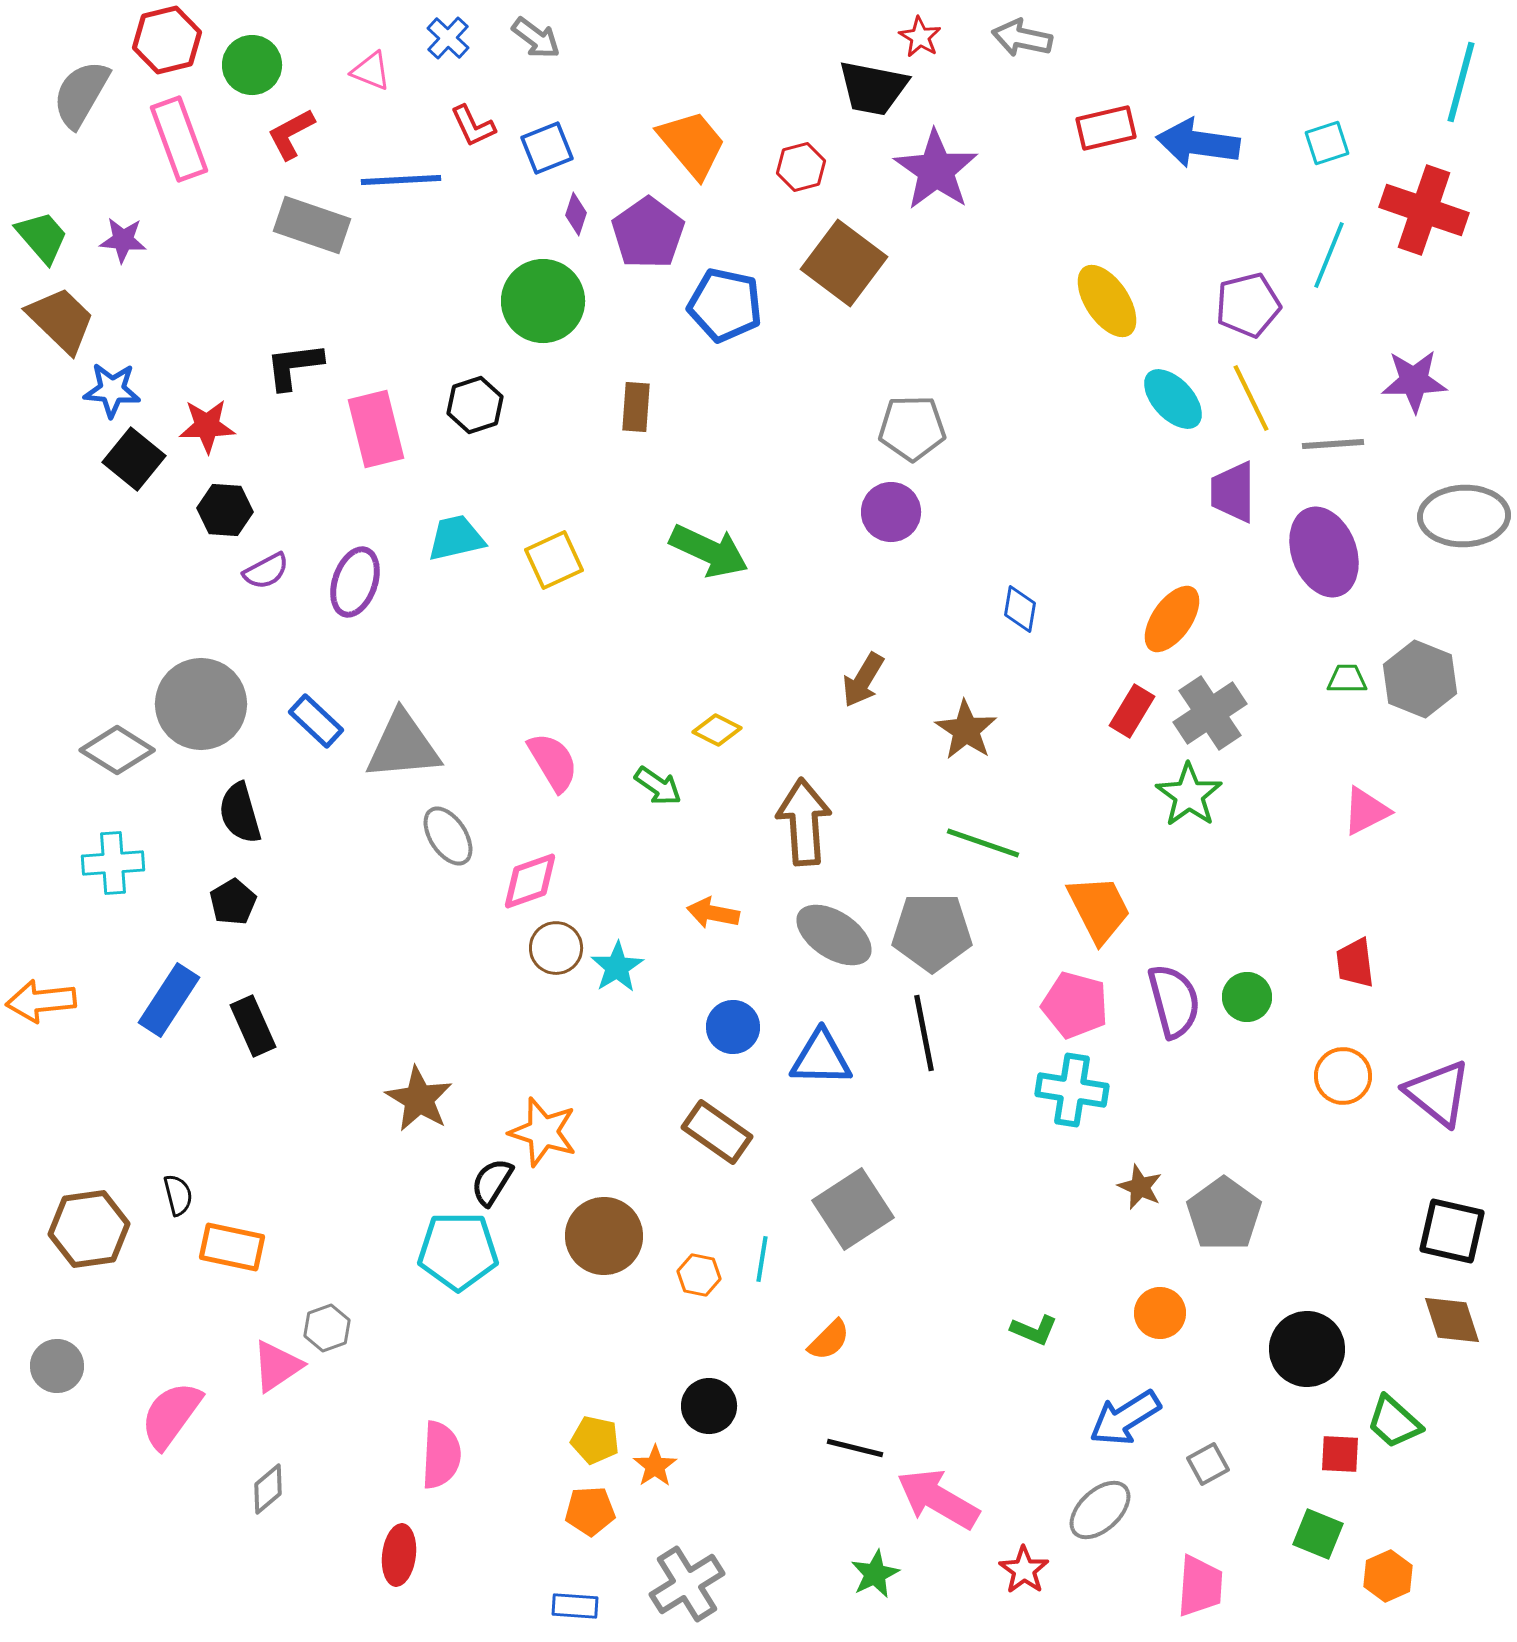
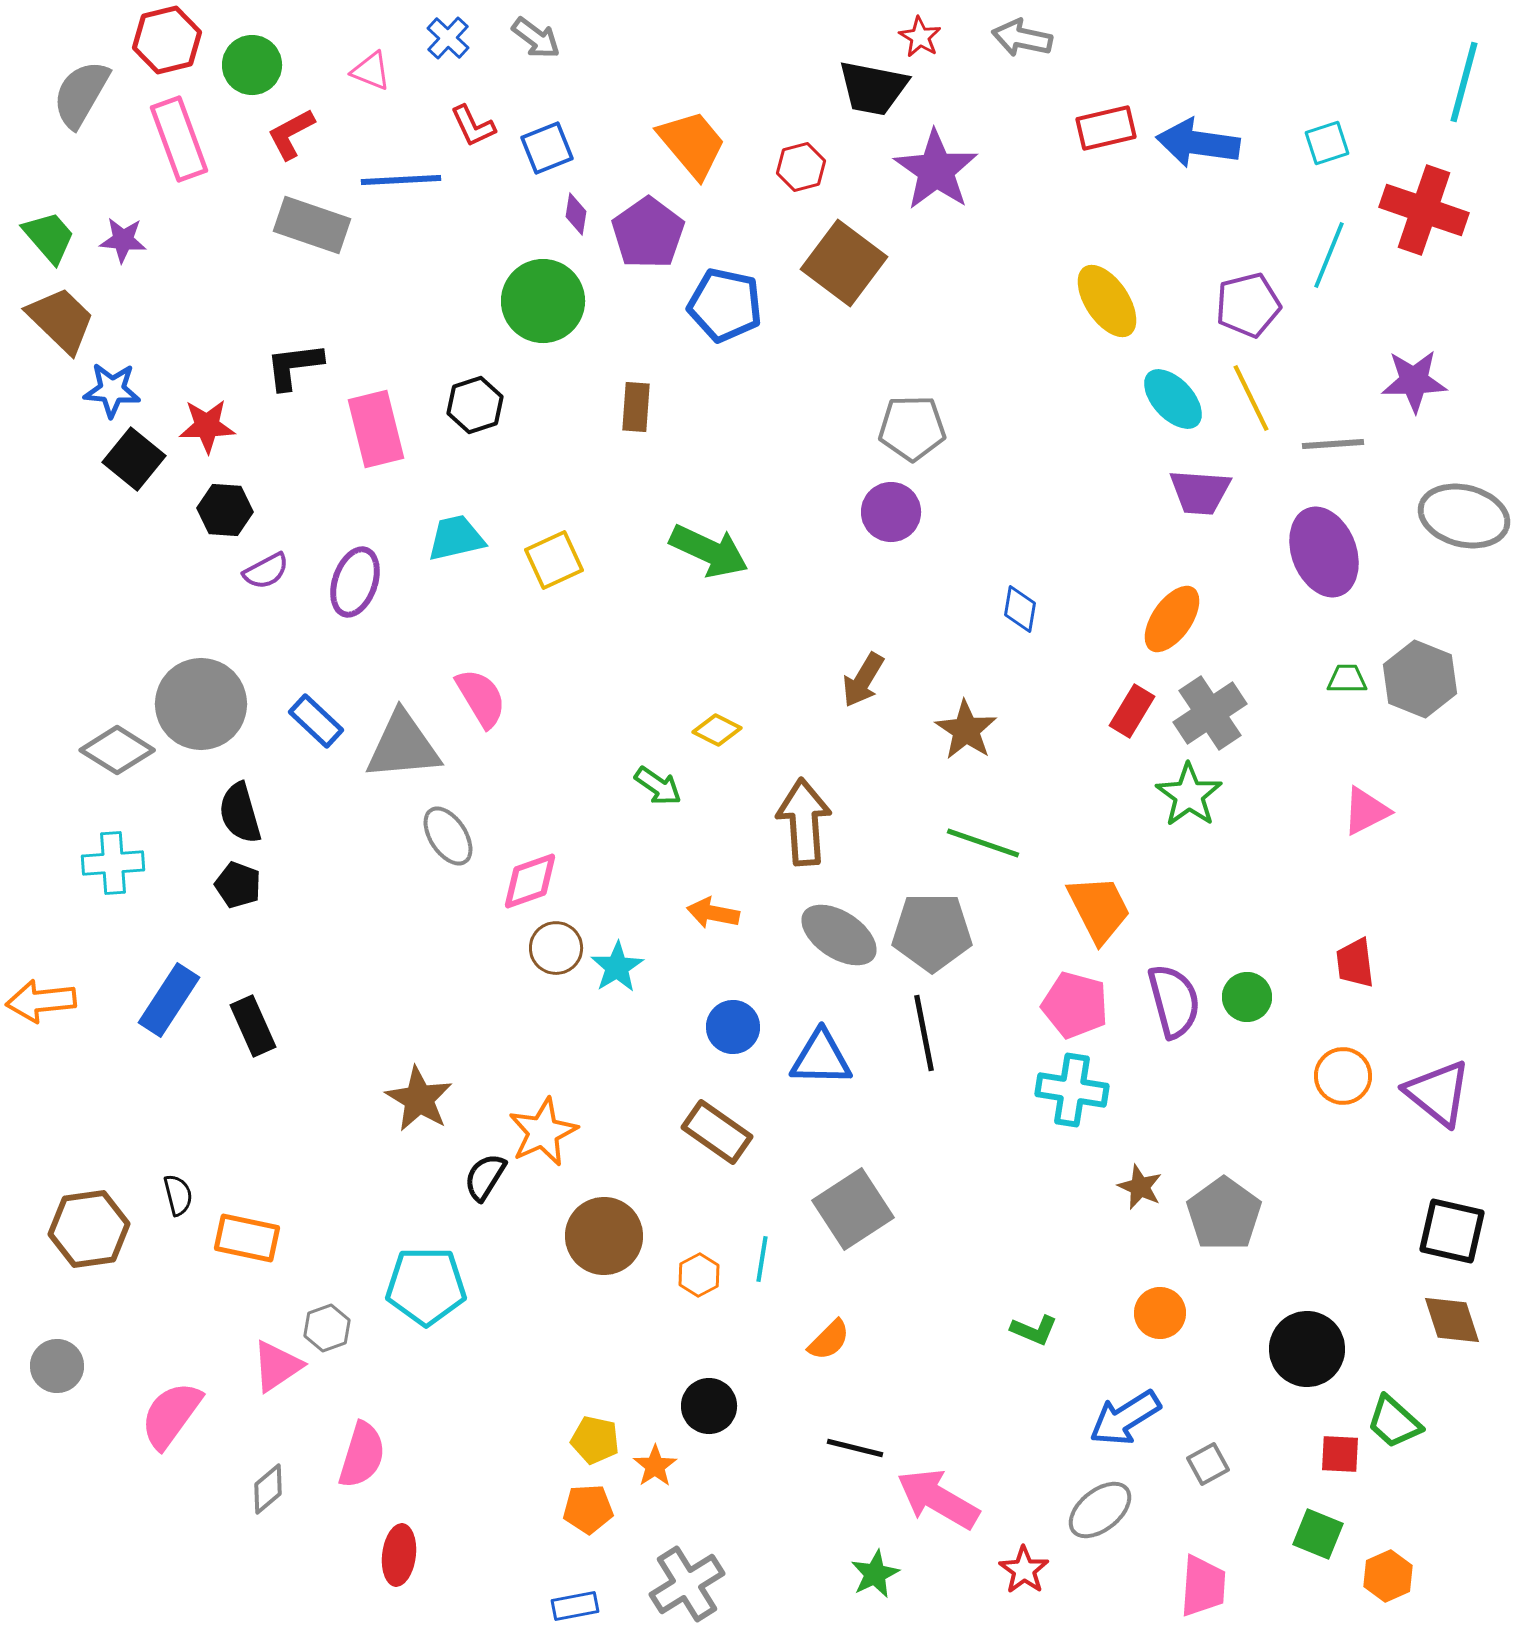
cyan line at (1461, 82): moved 3 px right
purple diamond at (576, 214): rotated 9 degrees counterclockwise
green trapezoid at (42, 237): moved 7 px right
purple trapezoid at (1233, 492): moved 33 px left; rotated 86 degrees counterclockwise
gray ellipse at (1464, 516): rotated 16 degrees clockwise
pink semicircle at (553, 762): moved 72 px left, 64 px up
black pentagon at (233, 902): moved 5 px right, 17 px up; rotated 21 degrees counterclockwise
gray ellipse at (834, 935): moved 5 px right
orange star at (543, 1132): rotated 30 degrees clockwise
black semicircle at (492, 1182): moved 7 px left, 5 px up
orange rectangle at (232, 1247): moved 15 px right, 9 px up
cyan pentagon at (458, 1251): moved 32 px left, 35 px down
orange hexagon at (699, 1275): rotated 21 degrees clockwise
pink semicircle at (441, 1455): moved 79 px left; rotated 14 degrees clockwise
gray ellipse at (1100, 1510): rotated 4 degrees clockwise
orange pentagon at (590, 1511): moved 2 px left, 2 px up
pink trapezoid at (1200, 1586): moved 3 px right
blue rectangle at (575, 1606): rotated 15 degrees counterclockwise
